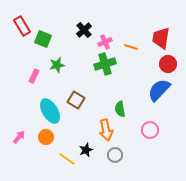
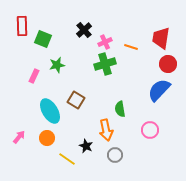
red rectangle: rotated 30 degrees clockwise
orange circle: moved 1 px right, 1 px down
black star: moved 4 px up; rotated 24 degrees counterclockwise
